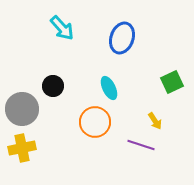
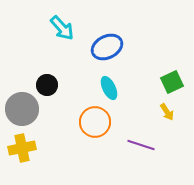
blue ellipse: moved 15 px left, 9 px down; rotated 44 degrees clockwise
black circle: moved 6 px left, 1 px up
yellow arrow: moved 12 px right, 9 px up
